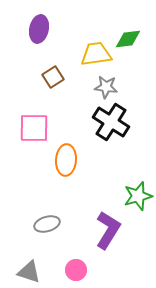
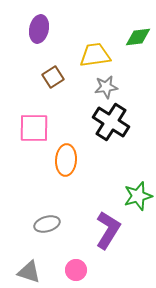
green diamond: moved 10 px right, 2 px up
yellow trapezoid: moved 1 px left, 1 px down
gray star: rotated 15 degrees counterclockwise
